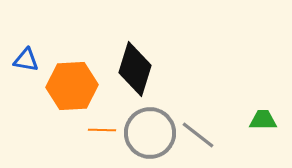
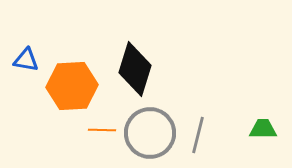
green trapezoid: moved 9 px down
gray line: rotated 66 degrees clockwise
